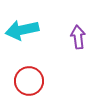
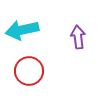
red circle: moved 10 px up
